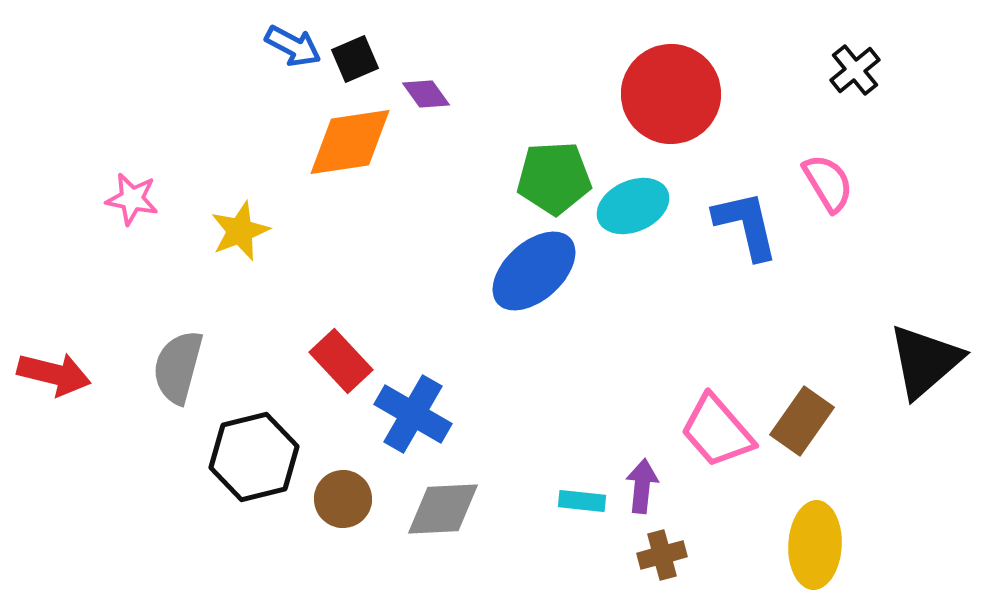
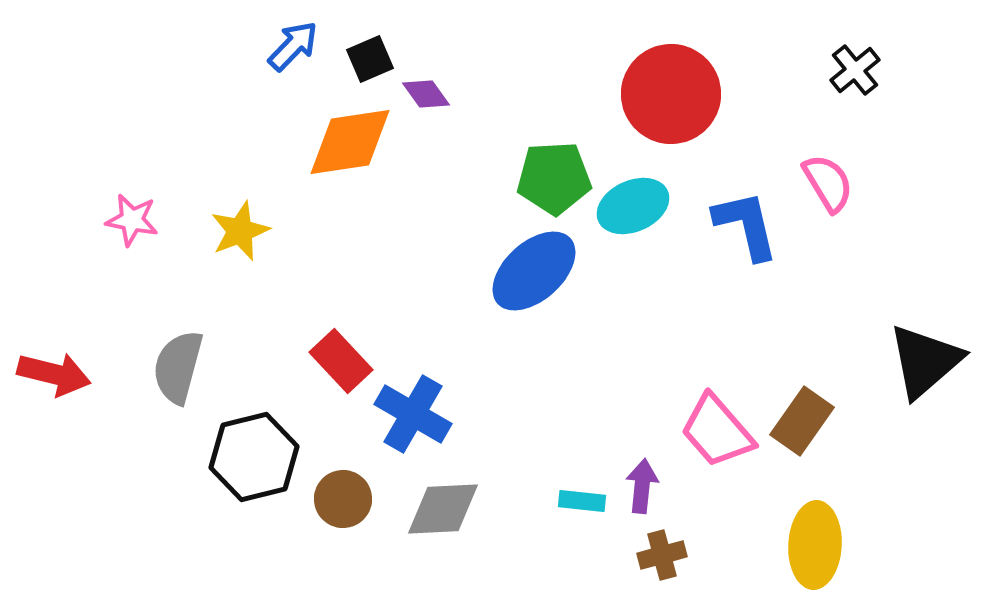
blue arrow: rotated 74 degrees counterclockwise
black square: moved 15 px right
pink star: moved 21 px down
